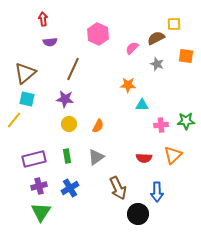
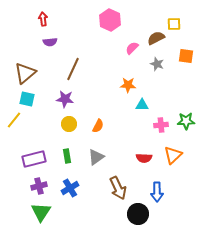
pink hexagon: moved 12 px right, 14 px up
